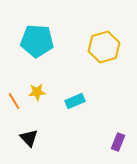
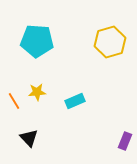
yellow hexagon: moved 6 px right, 5 px up
purple rectangle: moved 7 px right, 1 px up
